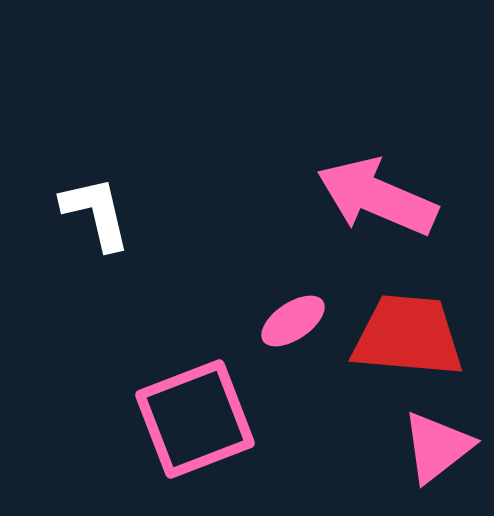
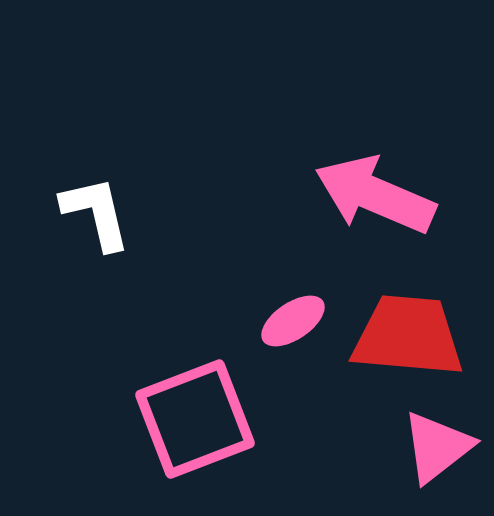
pink arrow: moved 2 px left, 2 px up
